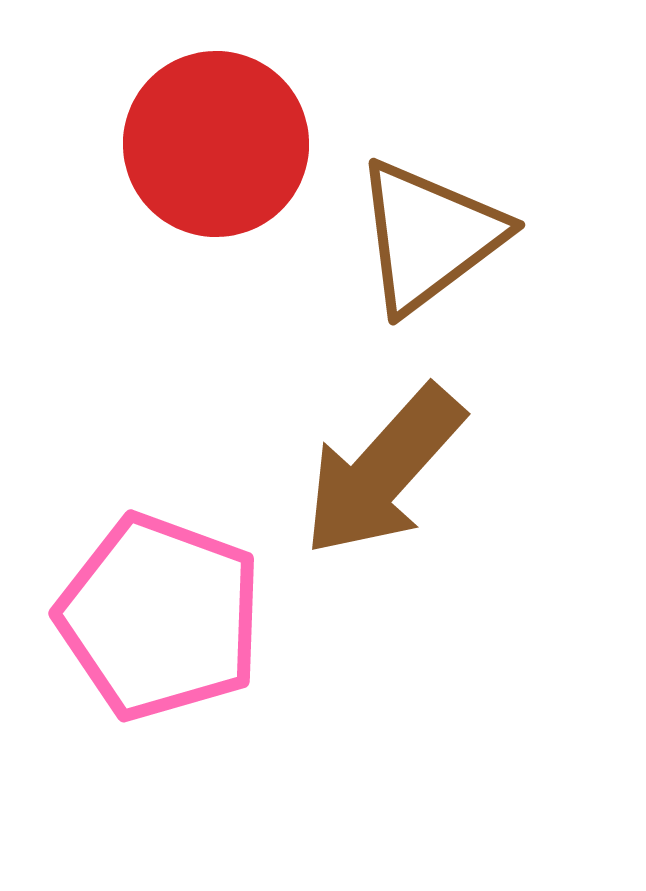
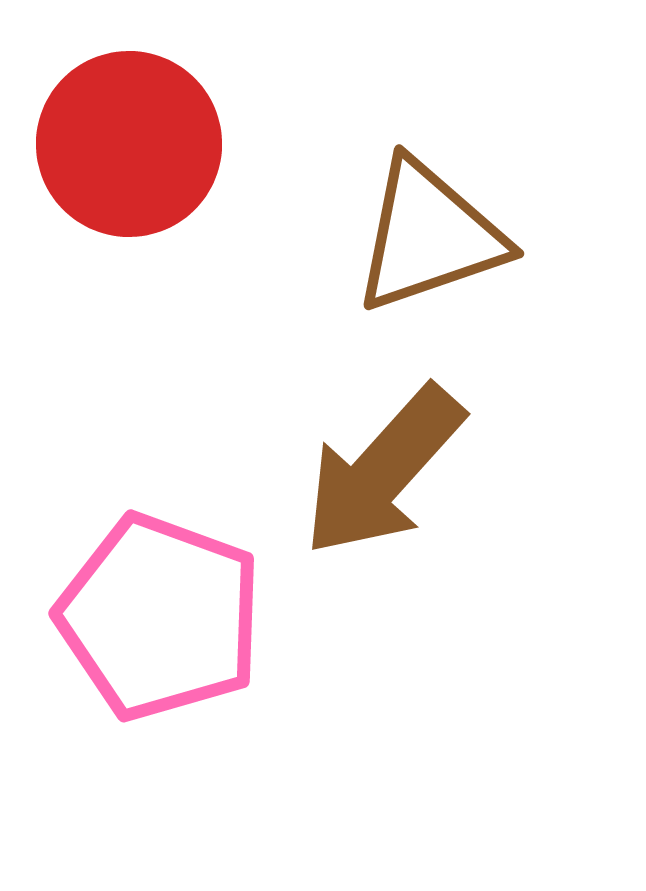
red circle: moved 87 px left
brown triangle: rotated 18 degrees clockwise
